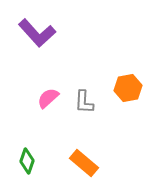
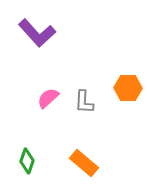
orange hexagon: rotated 12 degrees clockwise
